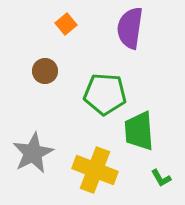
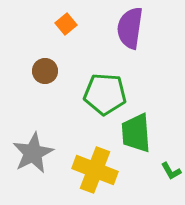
green trapezoid: moved 3 px left, 2 px down
green L-shape: moved 10 px right, 7 px up
